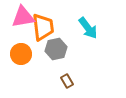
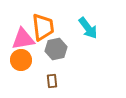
pink triangle: moved 22 px down
orange circle: moved 6 px down
brown rectangle: moved 15 px left; rotated 24 degrees clockwise
